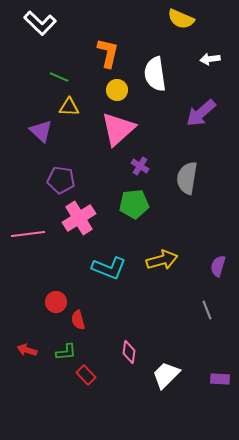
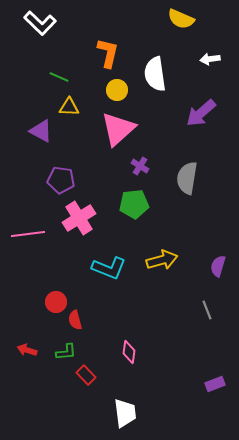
purple triangle: rotated 15 degrees counterclockwise
red semicircle: moved 3 px left
white trapezoid: moved 41 px left, 38 px down; rotated 128 degrees clockwise
purple rectangle: moved 5 px left, 5 px down; rotated 24 degrees counterclockwise
